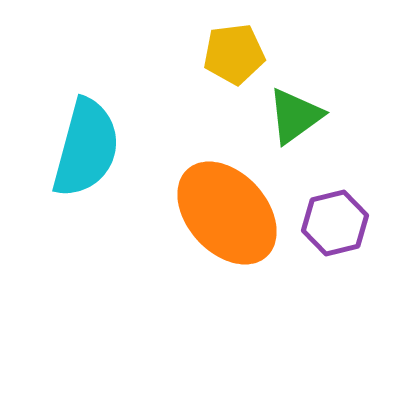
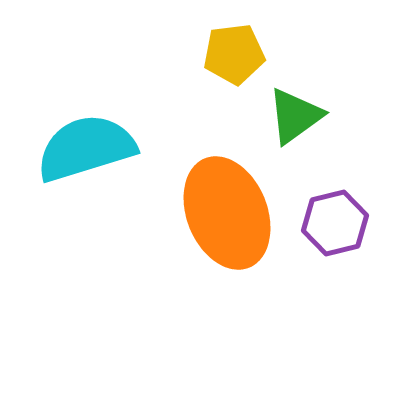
cyan semicircle: rotated 122 degrees counterclockwise
orange ellipse: rotated 20 degrees clockwise
